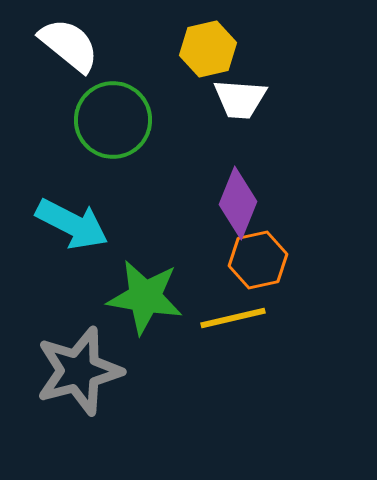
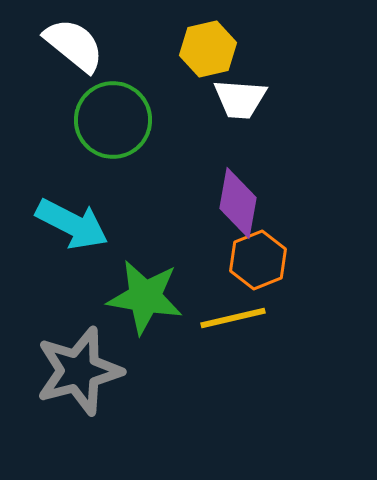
white semicircle: moved 5 px right
purple diamond: rotated 12 degrees counterclockwise
orange hexagon: rotated 10 degrees counterclockwise
